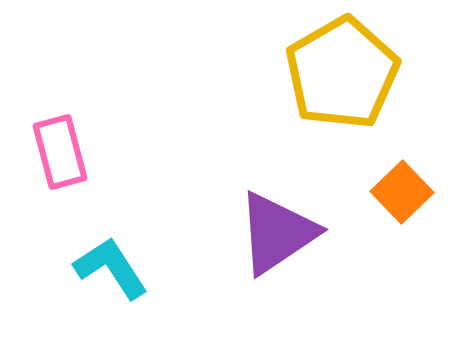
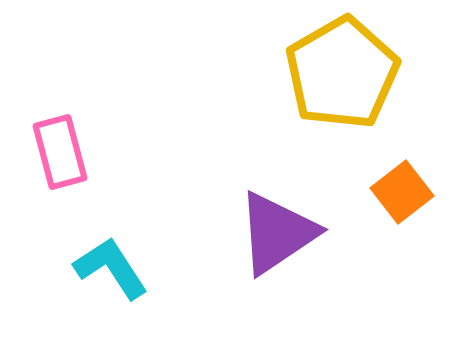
orange square: rotated 6 degrees clockwise
